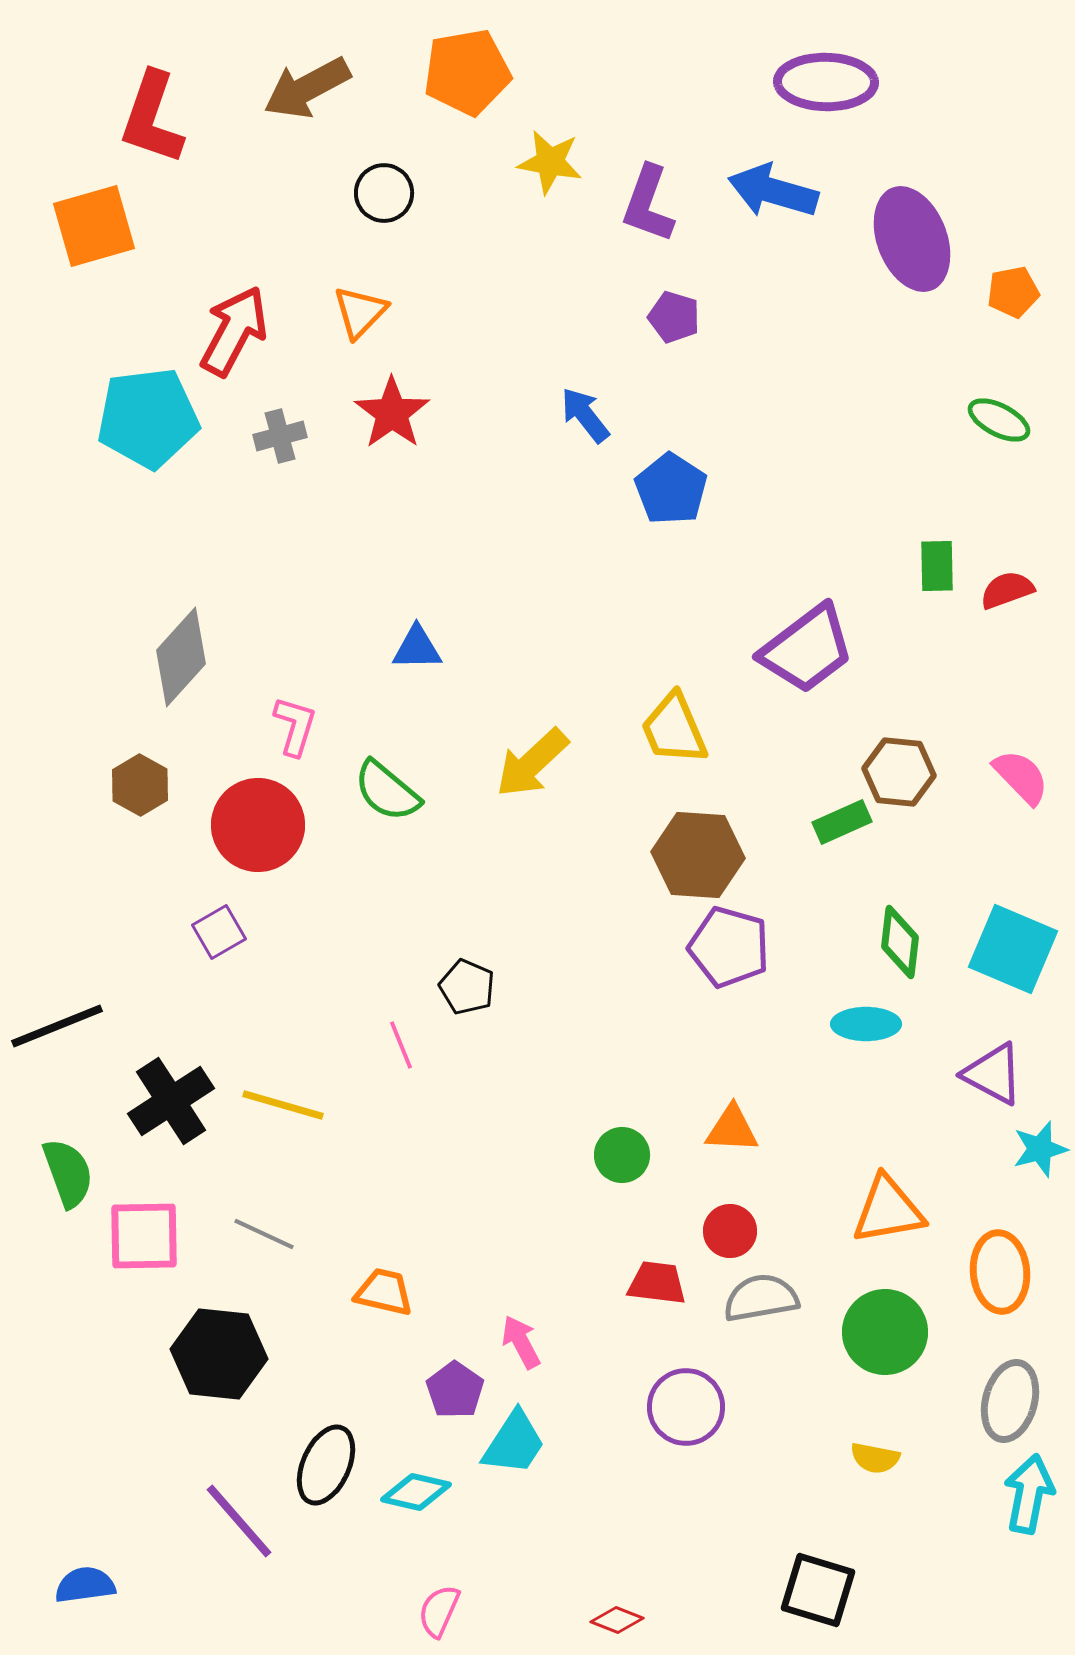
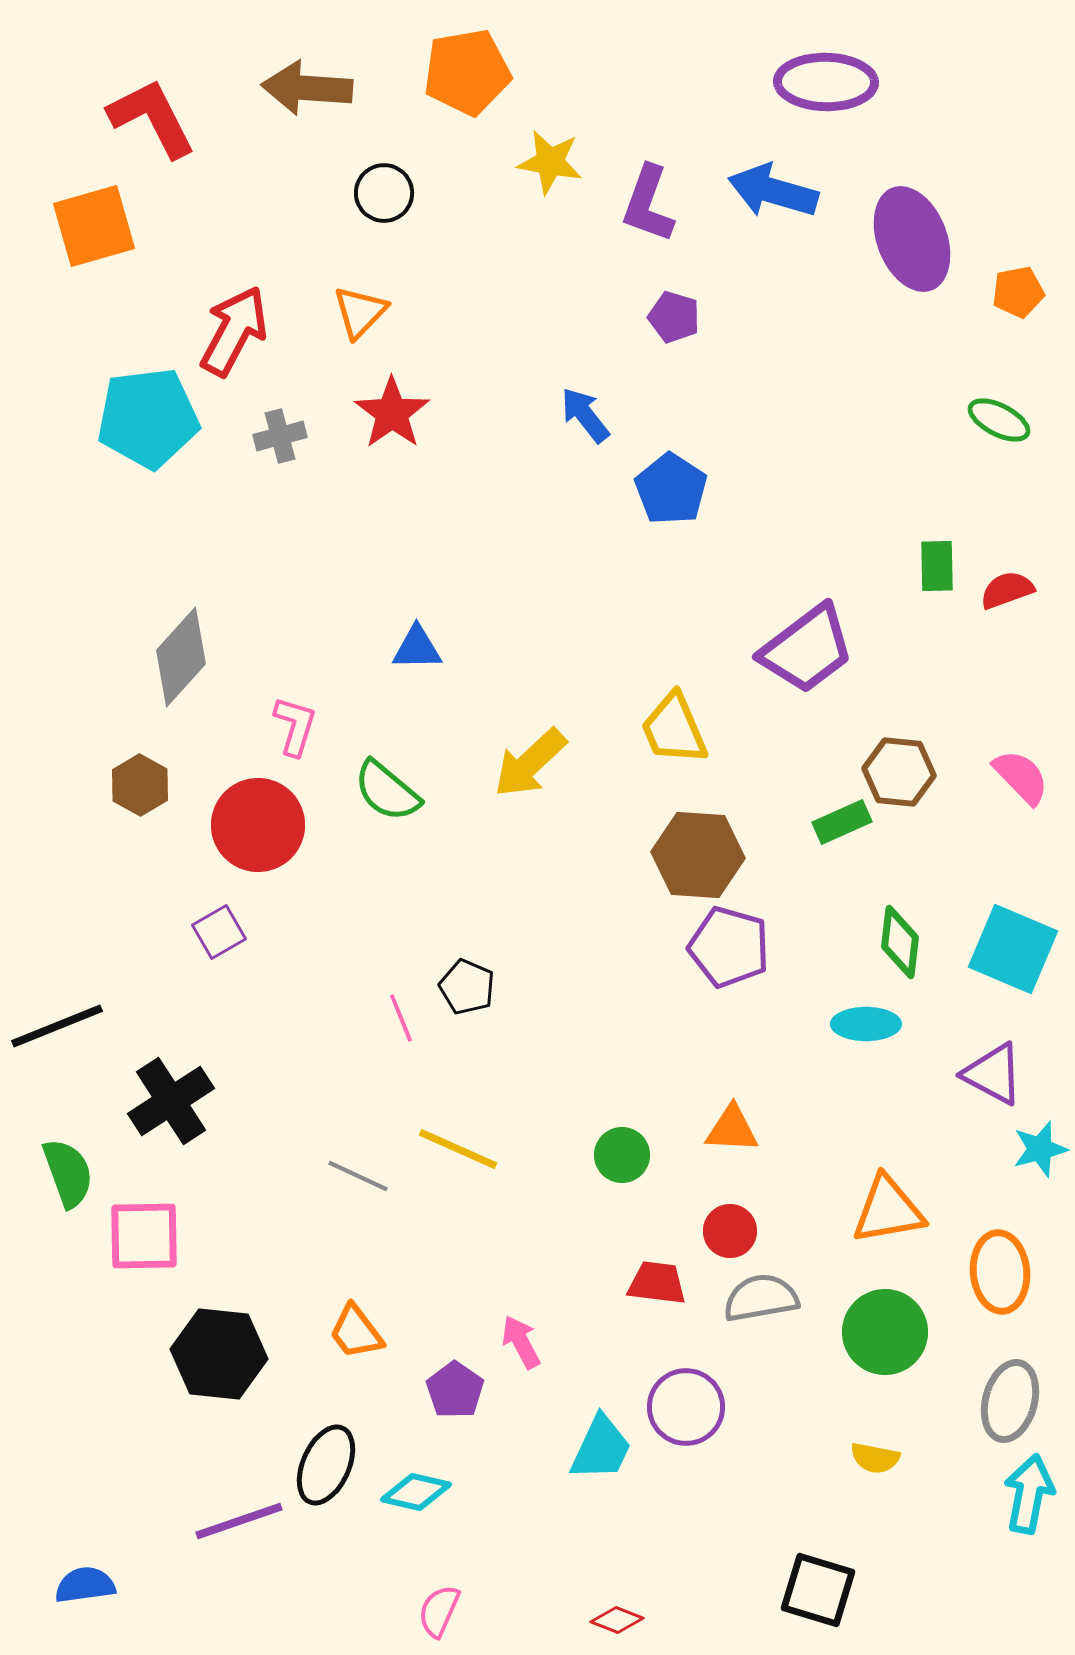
brown arrow at (307, 88): rotated 32 degrees clockwise
red L-shape at (152, 118): rotated 134 degrees clockwise
orange pentagon at (1013, 292): moved 5 px right
yellow arrow at (532, 763): moved 2 px left
pink line at (401, 1045): moved 27 px up
yellow line at (283, 1105): moved 175 px right, 44 px down; rotated 8 degrees clockwise
gray line at (264, 1234): moved 94 px right, 58 px up
orange trapezoid at (384, 1292): moved 28 px left, 40 px down; rotated 140 degrees counterclockwise
cyan trapezoid at (514, 1443): moved 87 px right, 5 px down; rotated 8 degrees counterclockwise
purple line at (239, 1521): rotated 68 degrees counterclockwise
